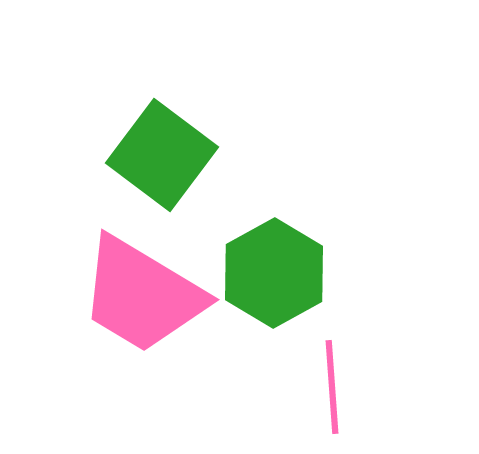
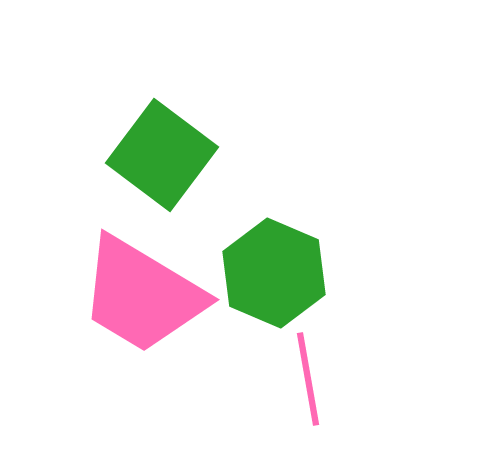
green hexagon: rotated 8 degrees counterclockwise
pink line: moved 24 px left, 8 px up; rotated 6 degrees counterclockwise
